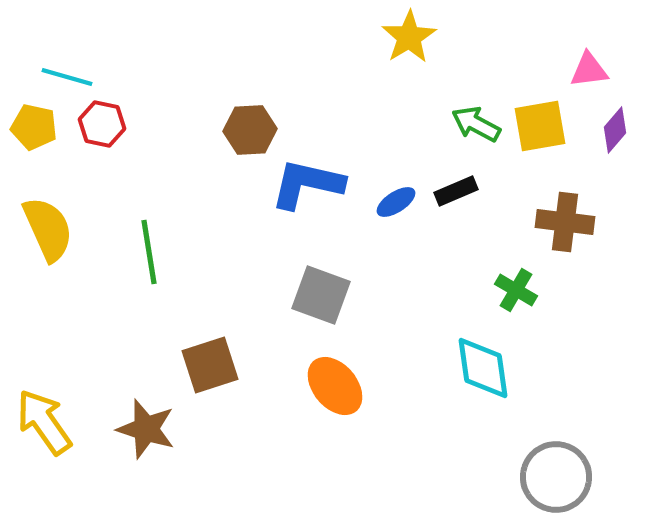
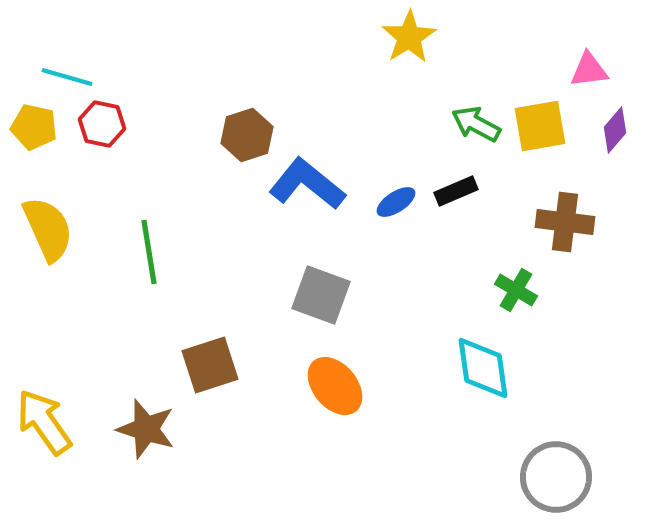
brown hexagon: moved 3 px left, 5 px down; rotated 15 degrees counterclockwise
blue L-shape: rotated 26 degrees clockwise
